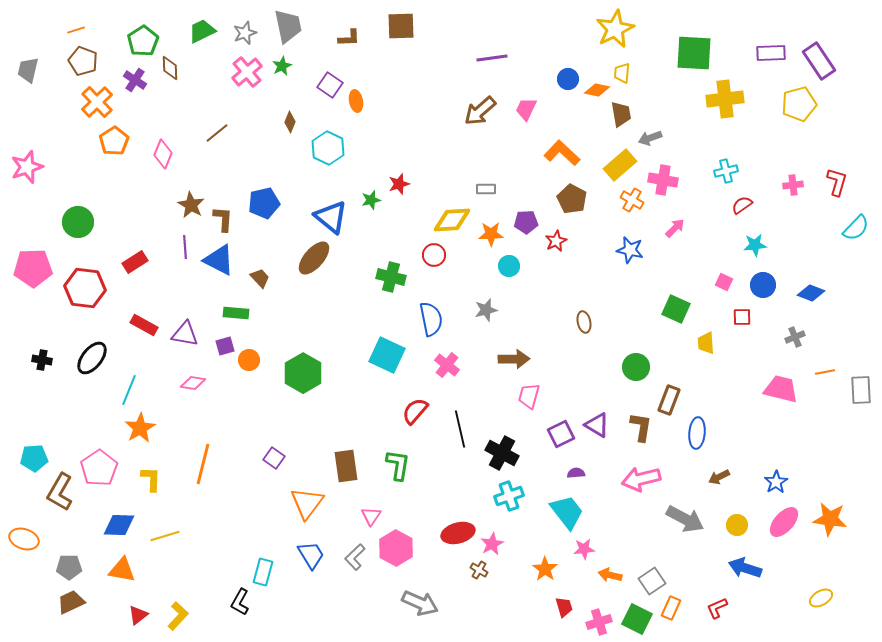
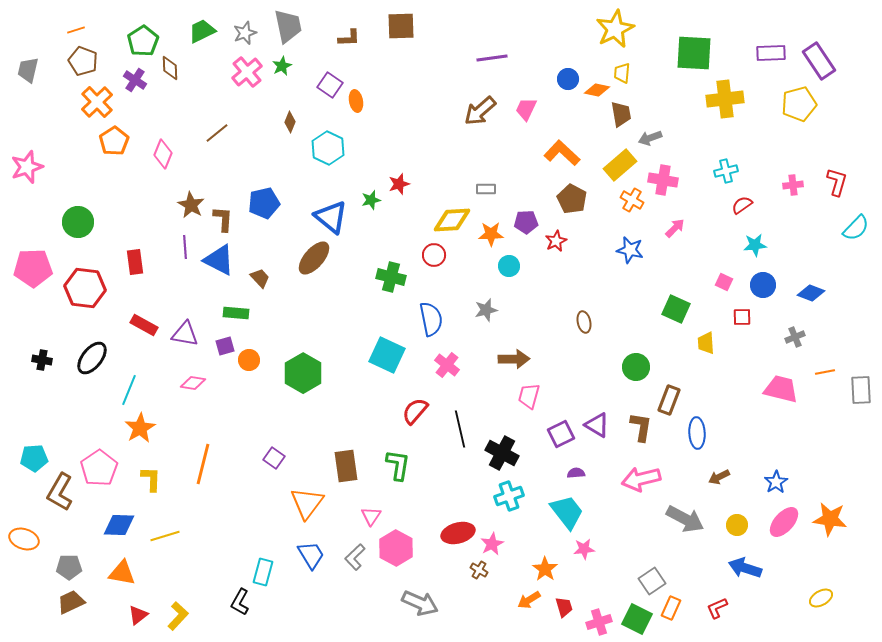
red rectangle at (135, 262): rotated 65 degrees counterclockwise
blue ellipse at (697, 433): rotated 8 degrees counterclockwise
orange triangle at (122, 570): moved 3 px down
orange arrow at (610, 575): moved 81 px left, 25 px down; rotated 45 degrees counterclockwise
